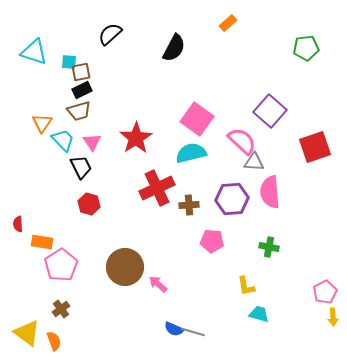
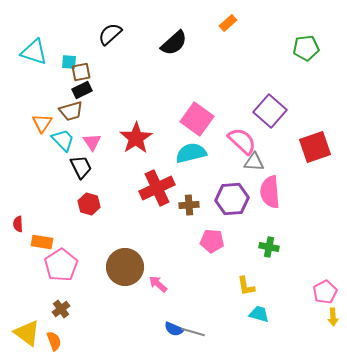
black semicircle at (174, 48): moved 5 px up; rotated 20 degrees clockwise
brown trapezoid at (79, 111): moved 8 px left
